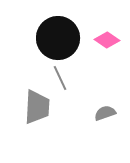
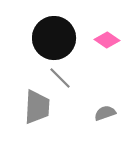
black circle: moved 4 px left
gray line: rotated 20 degrees counterclockwise
